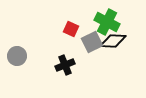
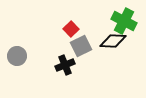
green cross: moved 17 px right, 1 px up
red square: rotated 21 degrees clockwise
gray square: moved 11 px left, 4 px down
